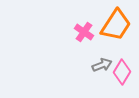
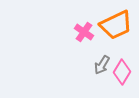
orange trapezoid: rotated 32 degrees clockwise
gray arrow: rotated 144 degrees clockwise
